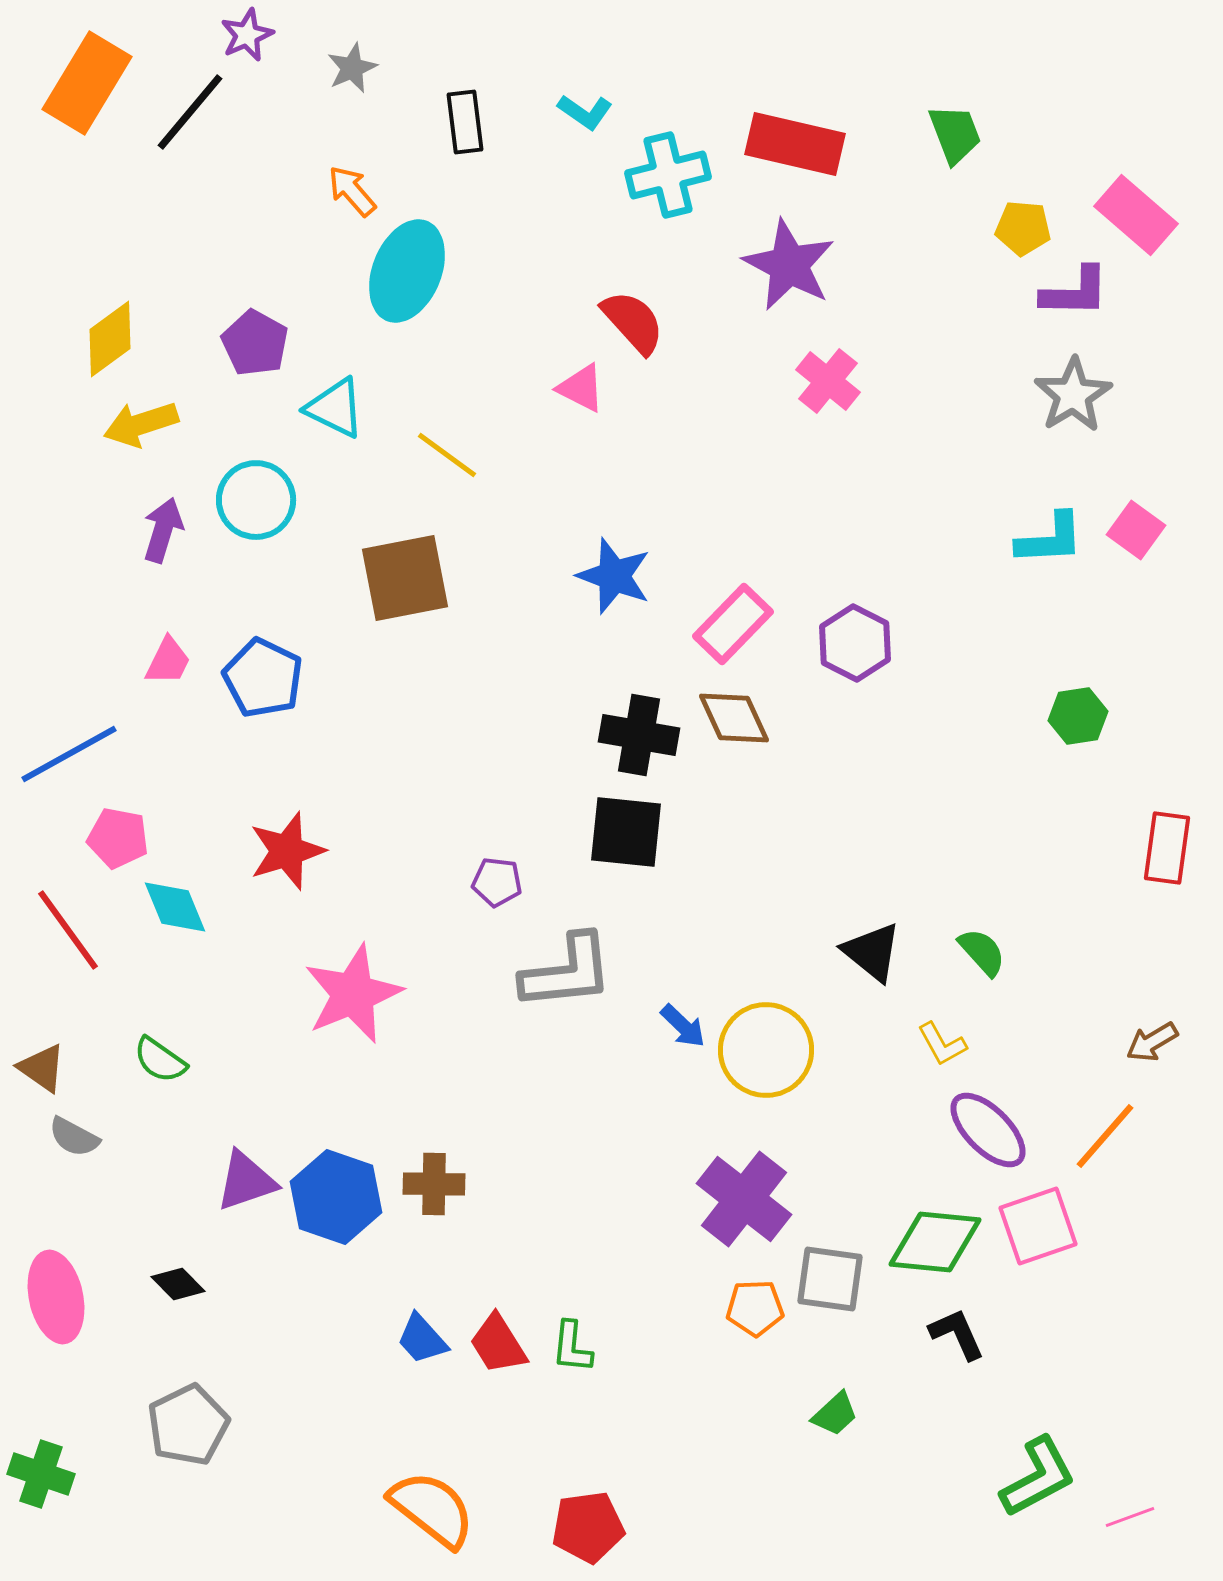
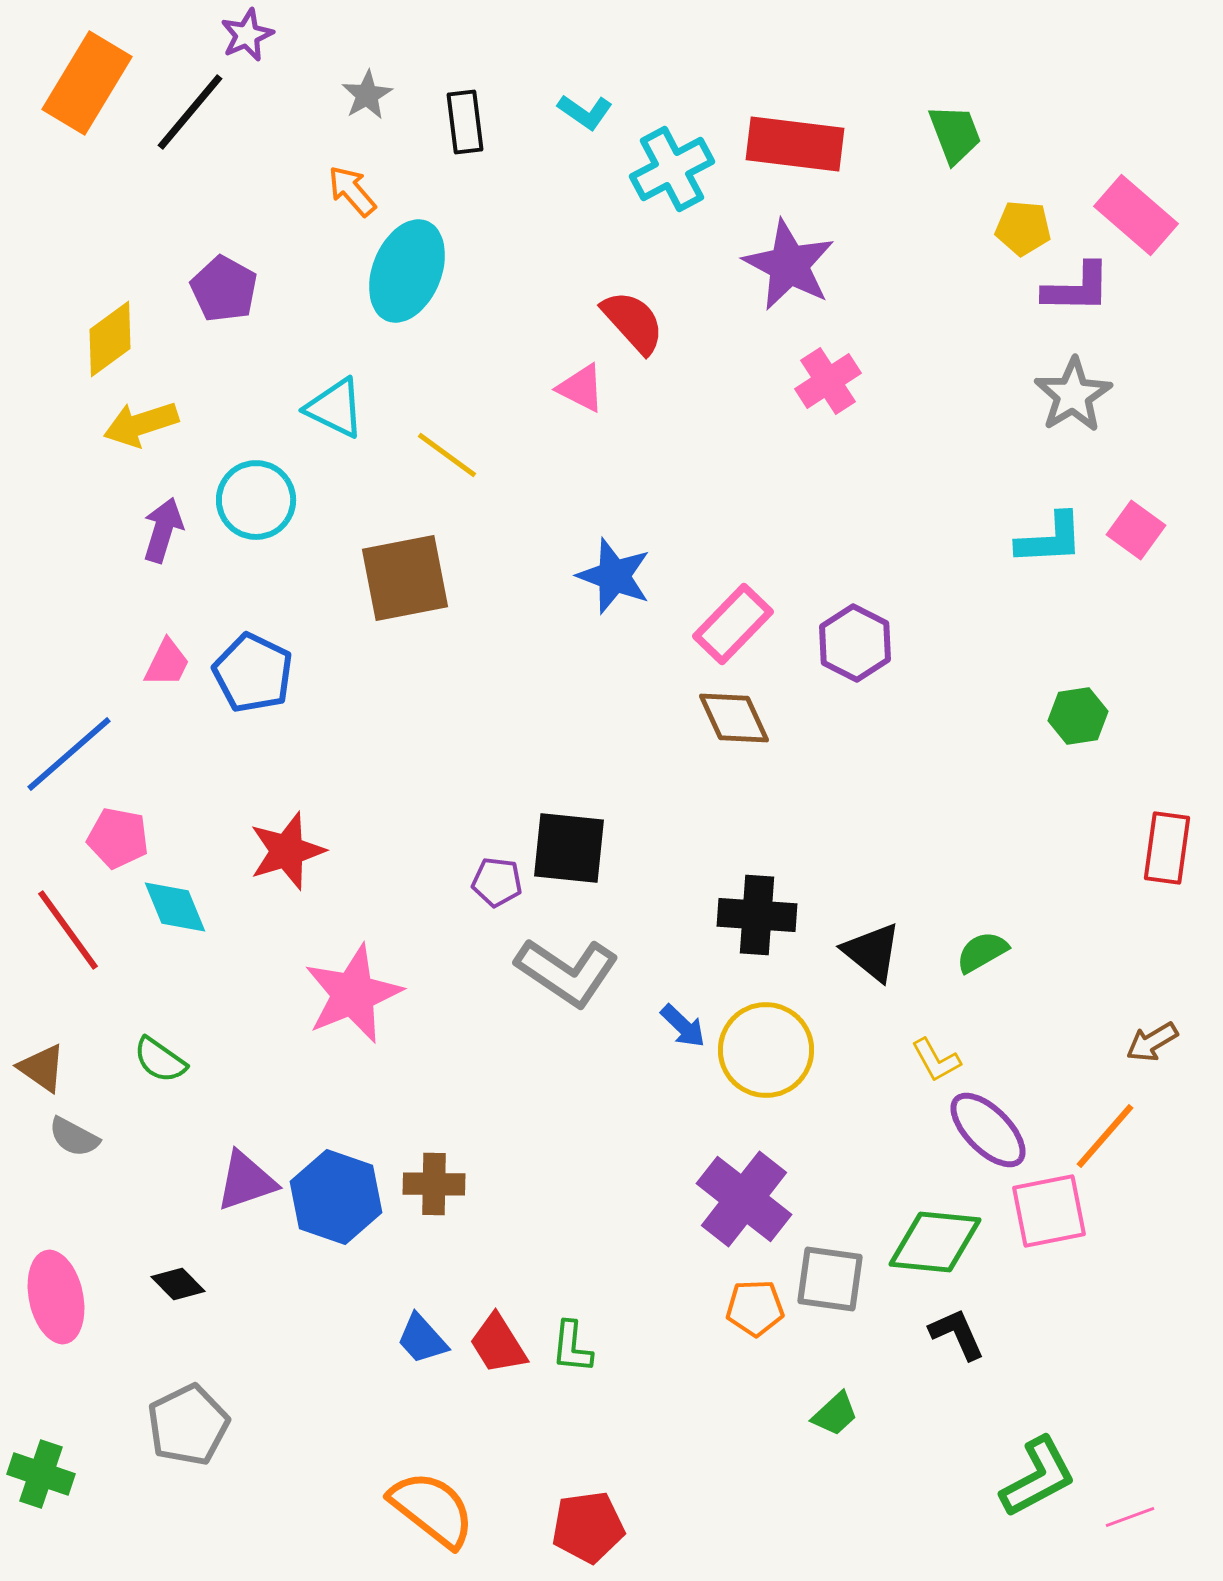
gray star at (352, 68): moved 15 px right, 27 px down; rotated 6 degrees counterclockwise
red rectangle at (795, 144): rotated 6 degrees counterclockwise
cyan cross at (668, 175): moved 4 px right, 6 px up; rotated 14 degrees counterclockwise
purple L-shape at (1075, 292): moved 2 px right, 4 px up
purple pentagon at (255, 343): moved 31 px left, 54 px up
pink cross at (828, 381): rotated 18 degrees clockwise
pink trapezoid at (168, 661): moved 1 px left, 2 px down
blue pentagon at (263, 678): moved 10 px left, 5 px up
black cross at (639, 735): moved 118 px right, 180 px down; rotated 6 degrees counterclockwise
blue line at (69, 754): rotated 12 degrees counterclockwise
black square at (626, 832): moved 57 px left, 16 px down
green semicircle at (982, 952): rotated 78 degrees counterclockwise
gray L-shape at (567, 972): rotated 40 degrees clockwise
yellow L-shape at (942, 1044): moved 6 px left, 16 px down
pink square at (1038, 1226): moved 11 px right, 15 px up; rotated 8 degrees clockwise
